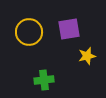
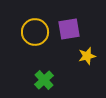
yellow circle: moved 6 px right
green cross: rotated 36 degrees counterclockwise
